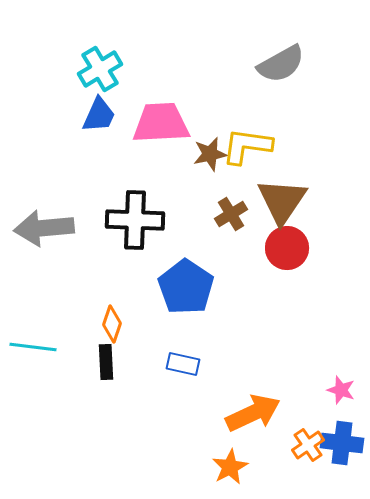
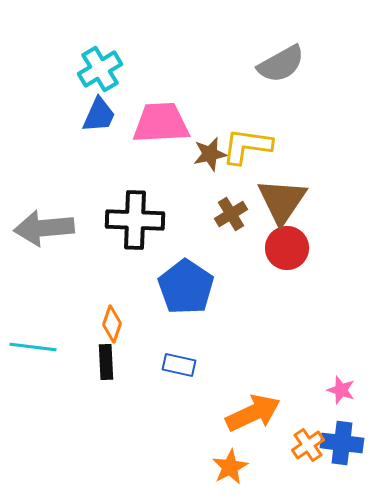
blue rectangle: moved 4 px left, 1 px down
